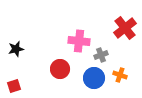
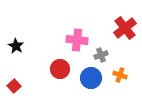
pink cross: moved 2 px left, 1 px up
black star: moved 3 px up; rotated 28 degrees counterclockwise
blue circle: moved 3 px left
red square: rotated 24 degrees counterclockwise
